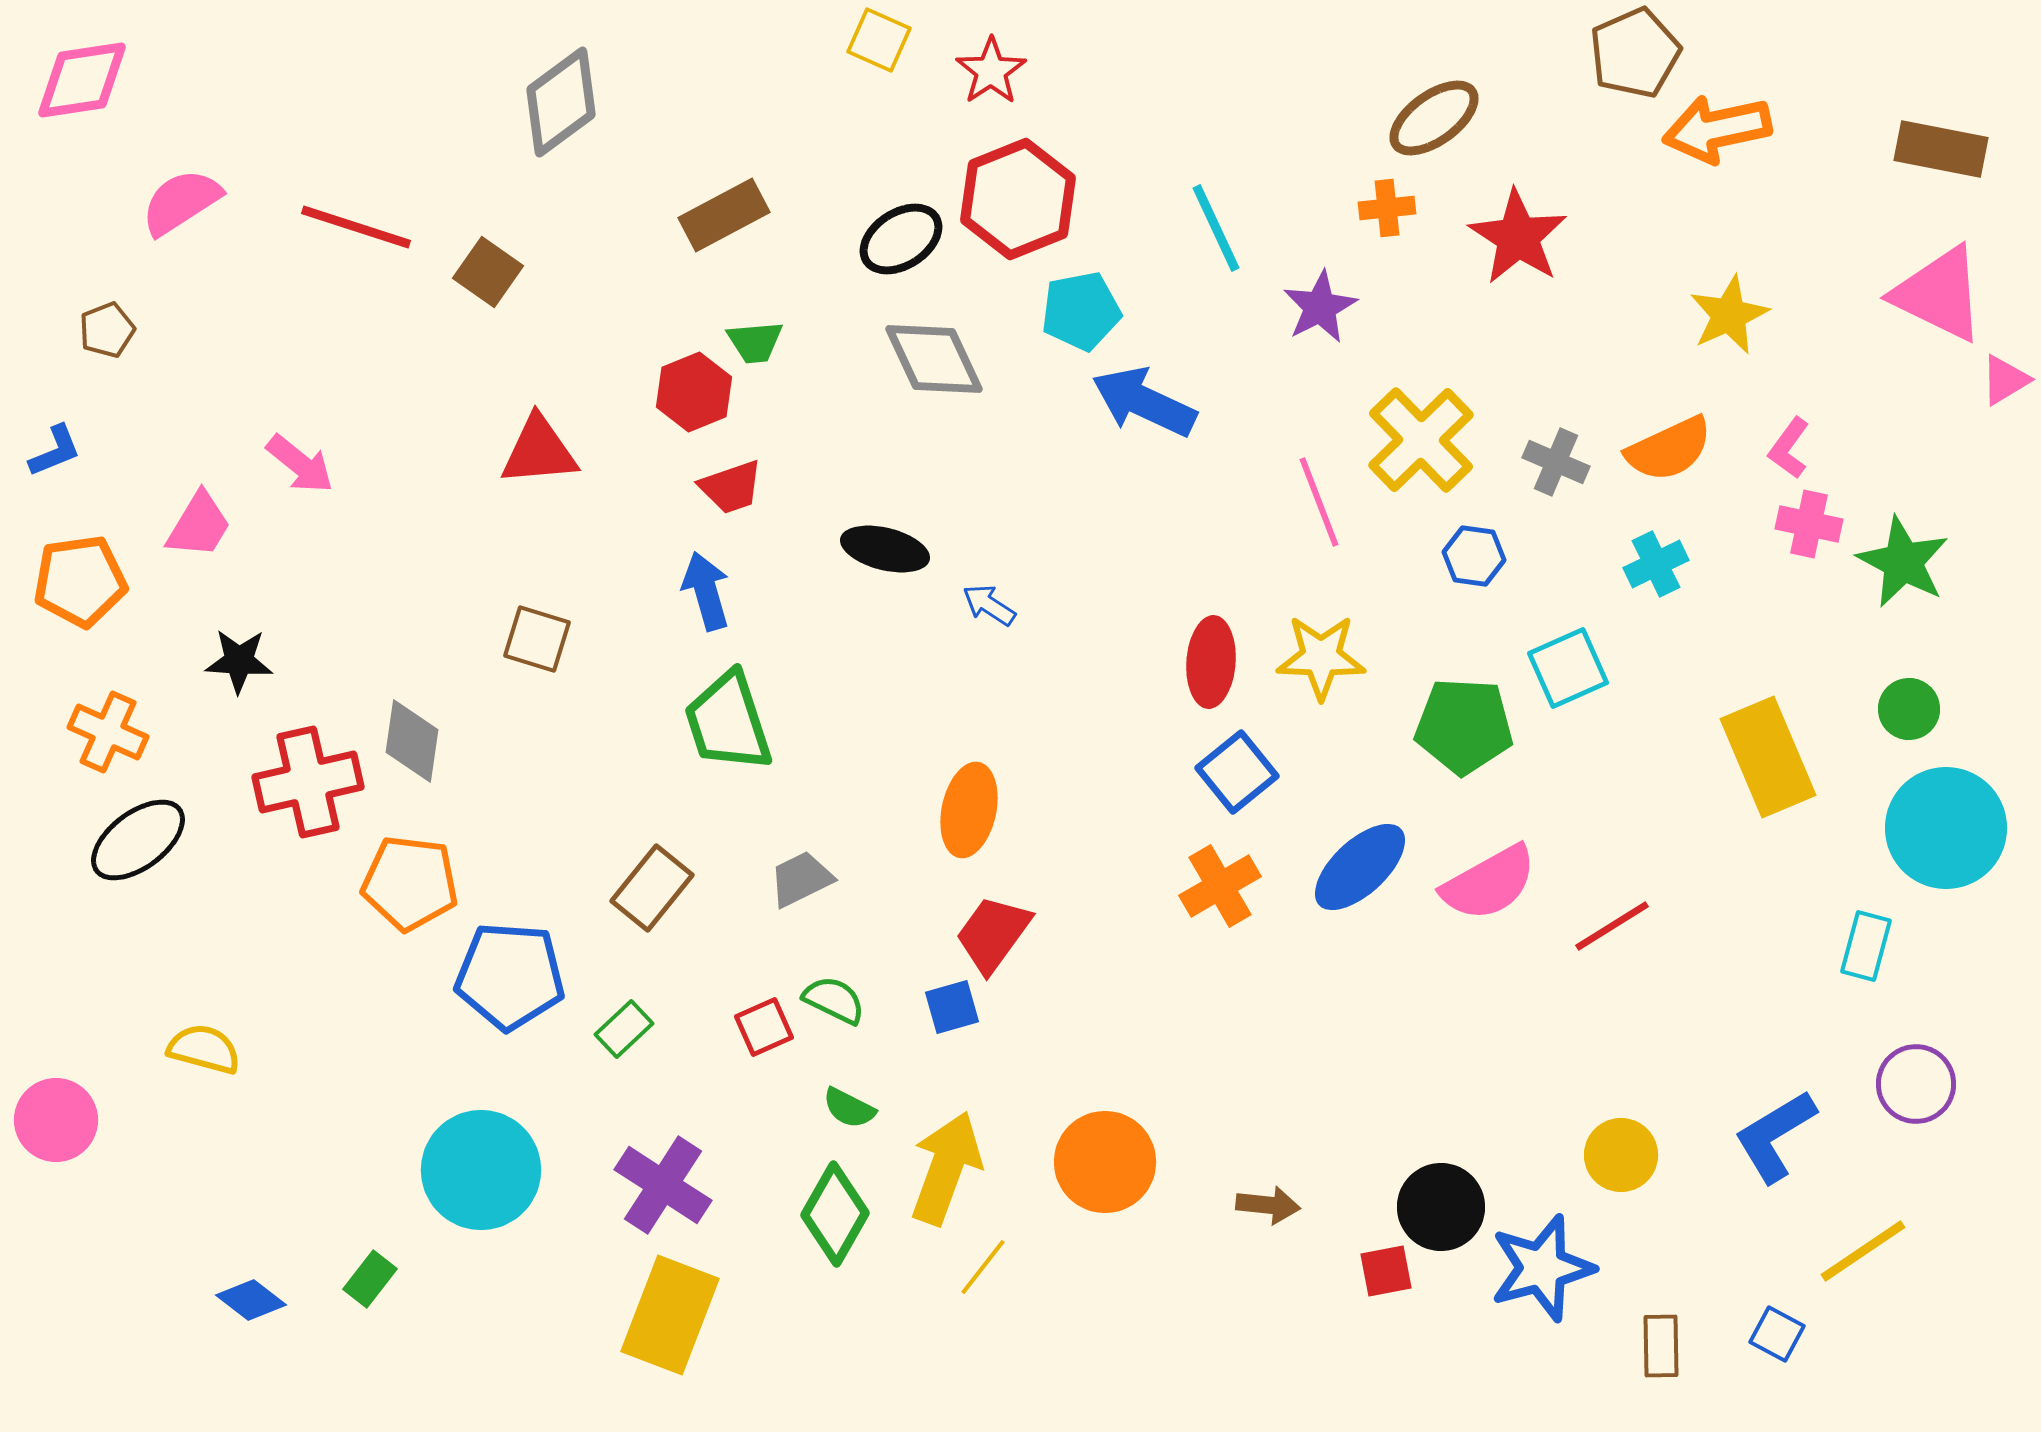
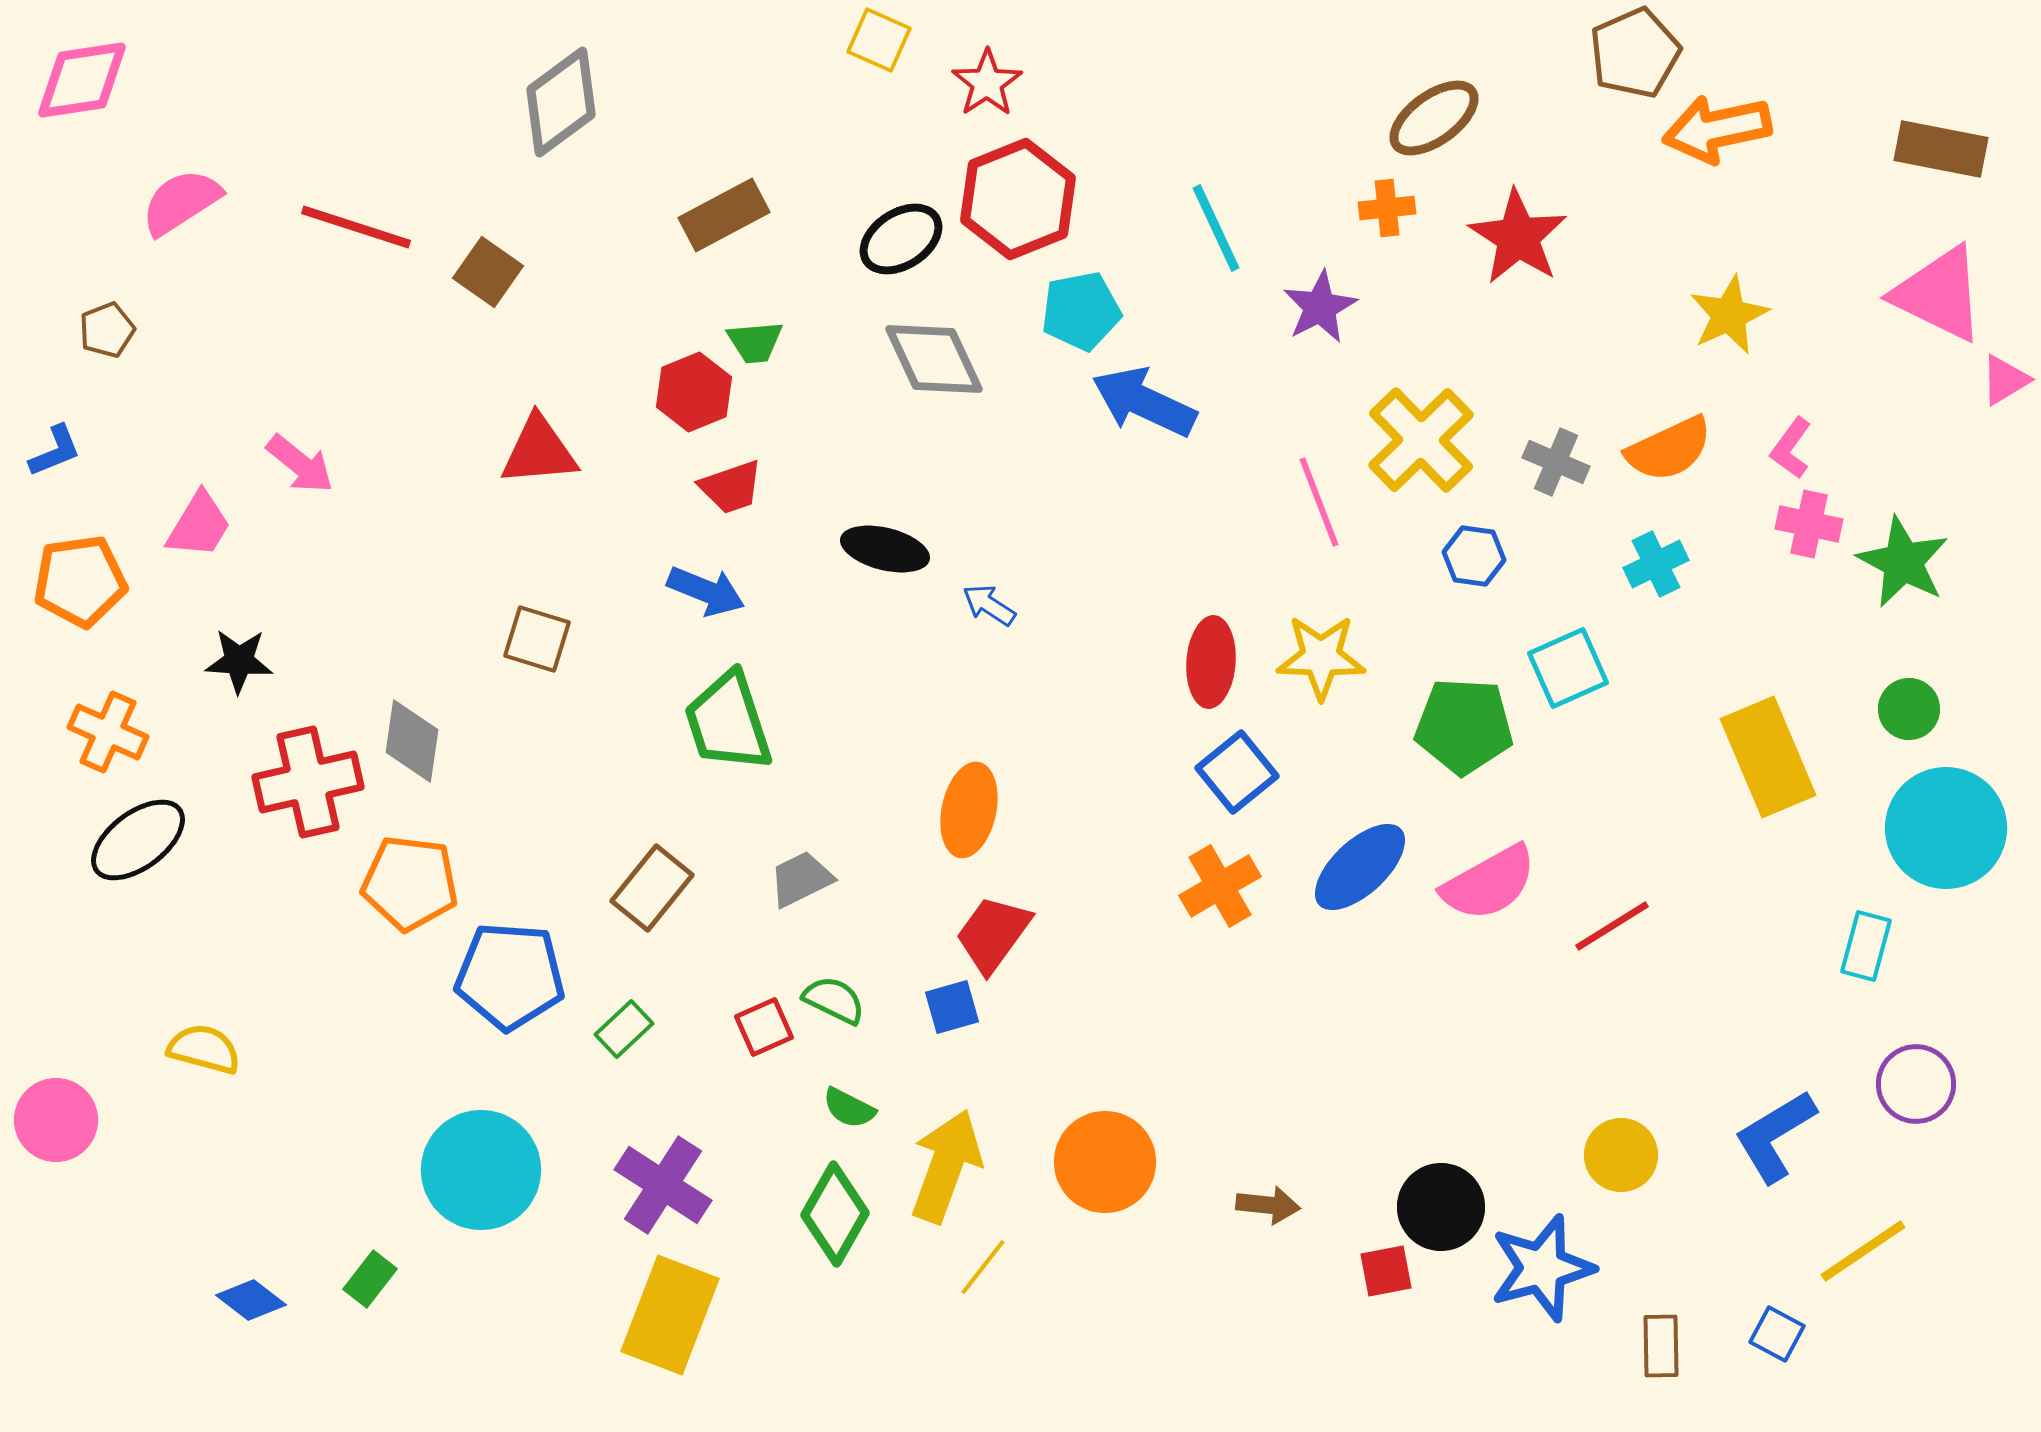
red star at (991, 71): moved 4 px left, 12 px down
pink L-shape at (1789, 448): moved 2 px right
blue arrow at (706, 591): rotated 128 degrees clockwise
yellow arrow at (946, 1168): moved 2 px up
